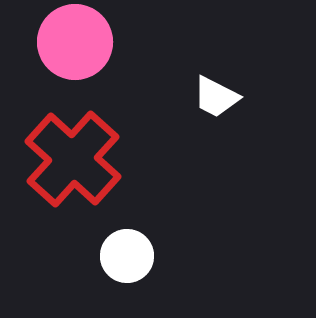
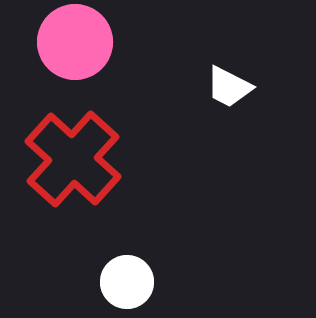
white trapezoid: moved 13 px right, 10 px up
white circle: moved 26 px down
